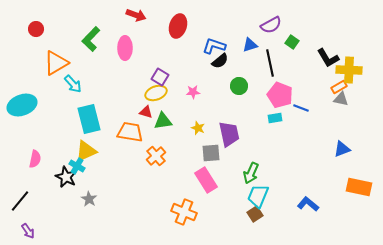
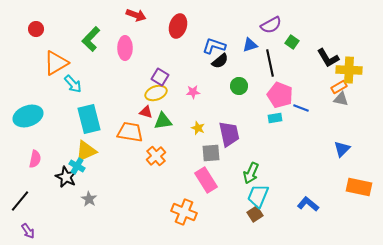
cyan ellipse at (22, 105): moved 6 px right, 11 px down
blue triangle at (342, 149): rotated 24 degrees counterclockwise
